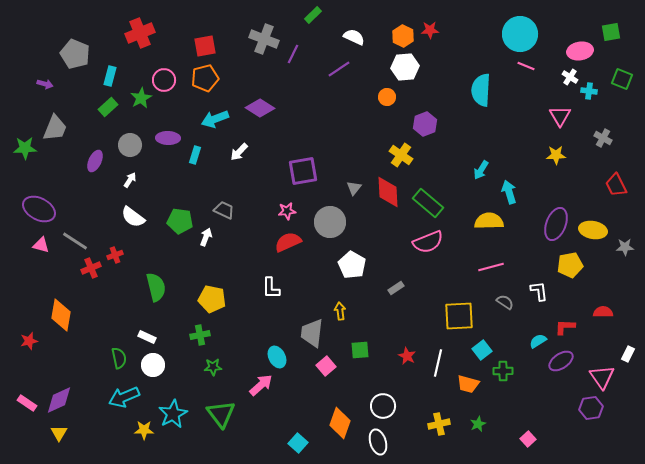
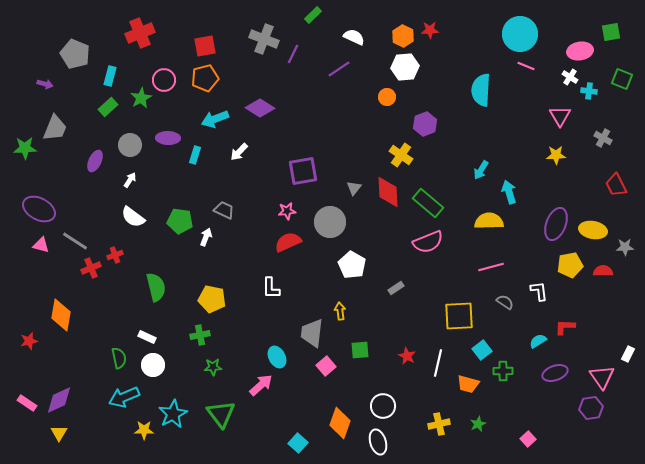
red semicircle at (603, 312): moved 41 px up
purple ellipse at (561, 361): moved 6 px left, 12 px down; rotated 15 degrees clockwise
